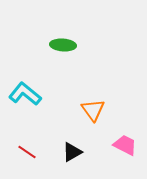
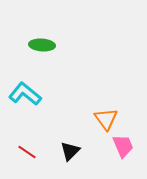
green ellipse: moved 21 px left
orange triangle: moved 13 px right, 9 px down
pink trapezoid: moved 2 px left, 1 px down; rotated 40 degrees clockwise
black triangle: moved 2 px left, 1 px up; rotated 15 degrees counterclockwise
